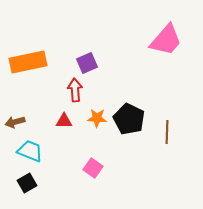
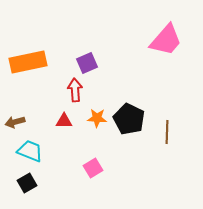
pink square: rotated 24 degrees clockwise
